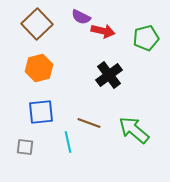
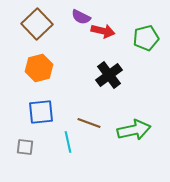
green arrow: rotated 128 degrees clockwise
